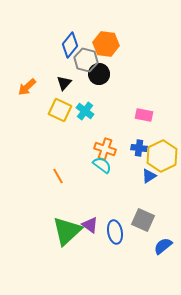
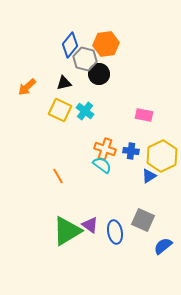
orange hexagon: rotated 15 degrees counterclockwise
gray hexagon: moved 1 px left, 1 px up
black triangle: rotated 35 degrees clockwise
blue cross: moved 8 px left, 3 px down
green triangle: rotated 12 degrees clockwise
